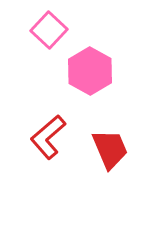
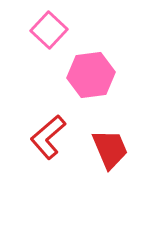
pink hexagon: moved 1 px right, 4 px down; rotated 24 degrees clockwise
